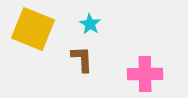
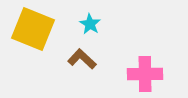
brown L-shape: rotated 44 degrees counterclockwise
